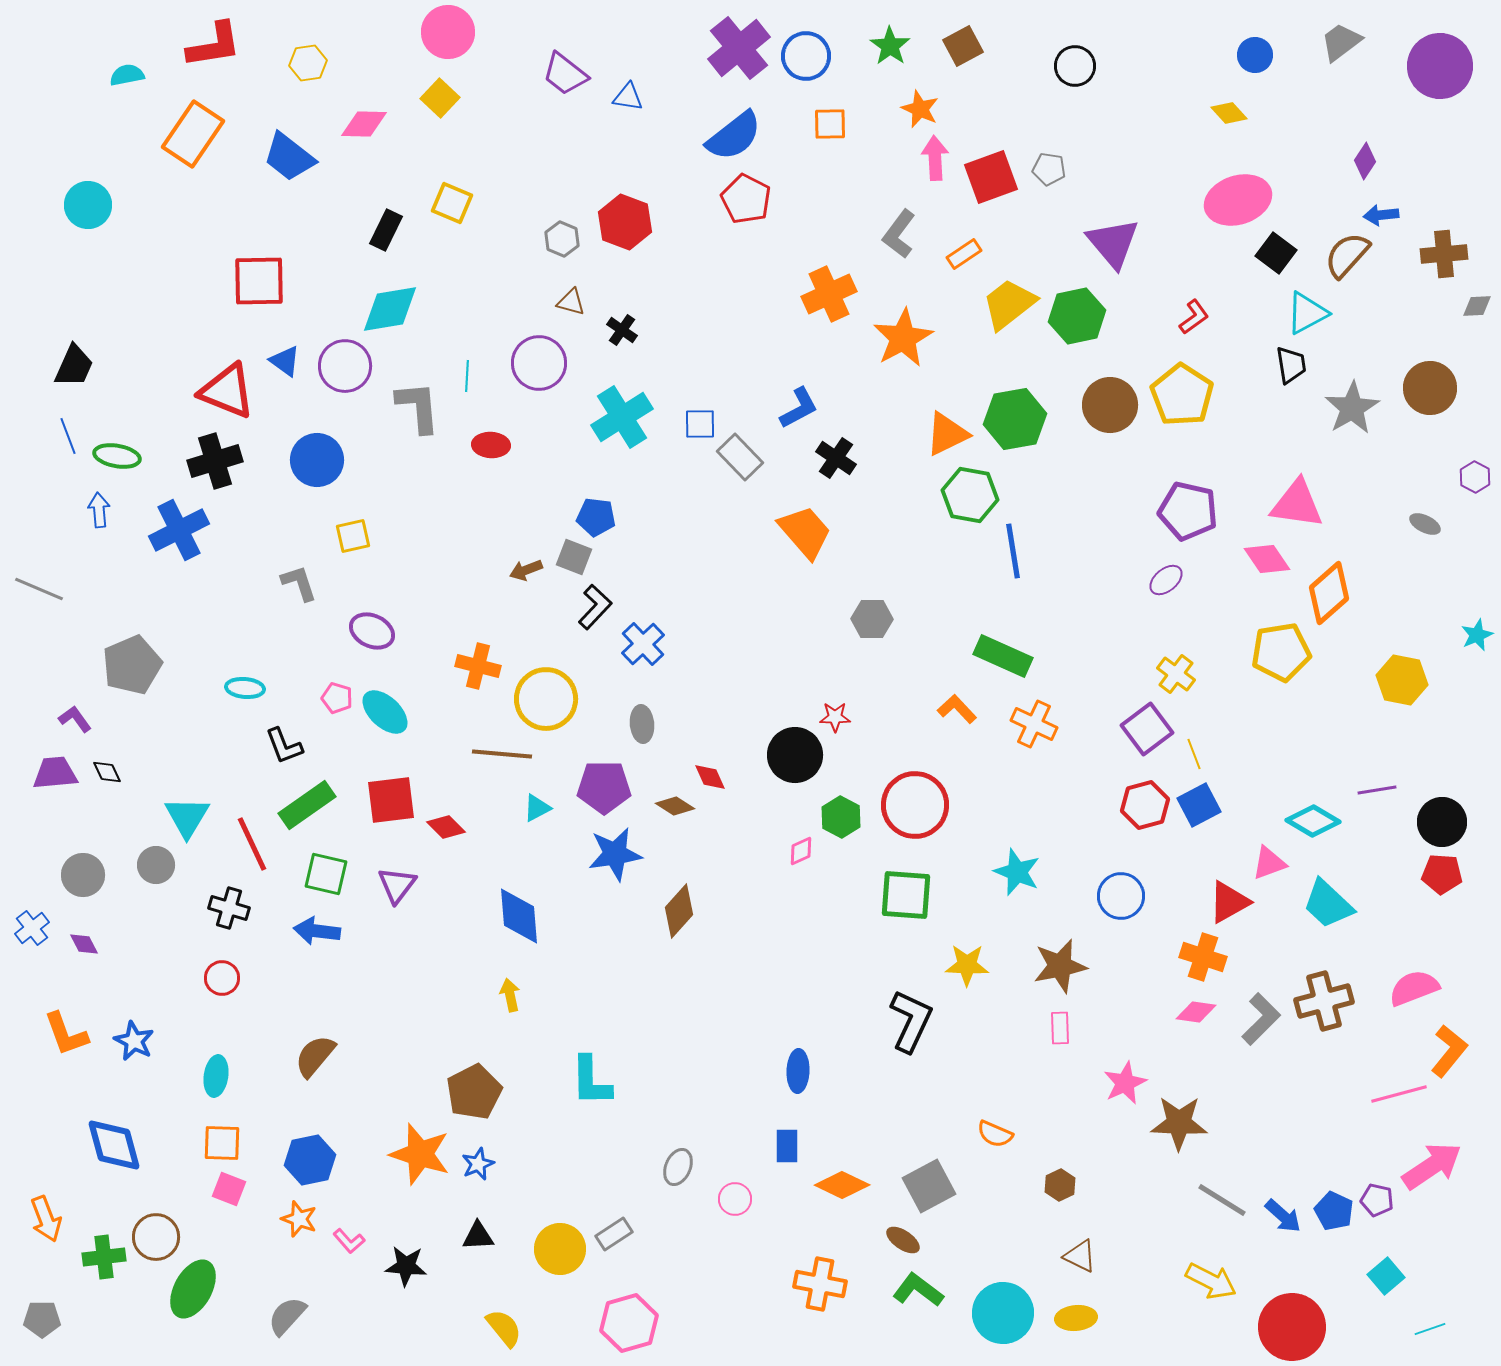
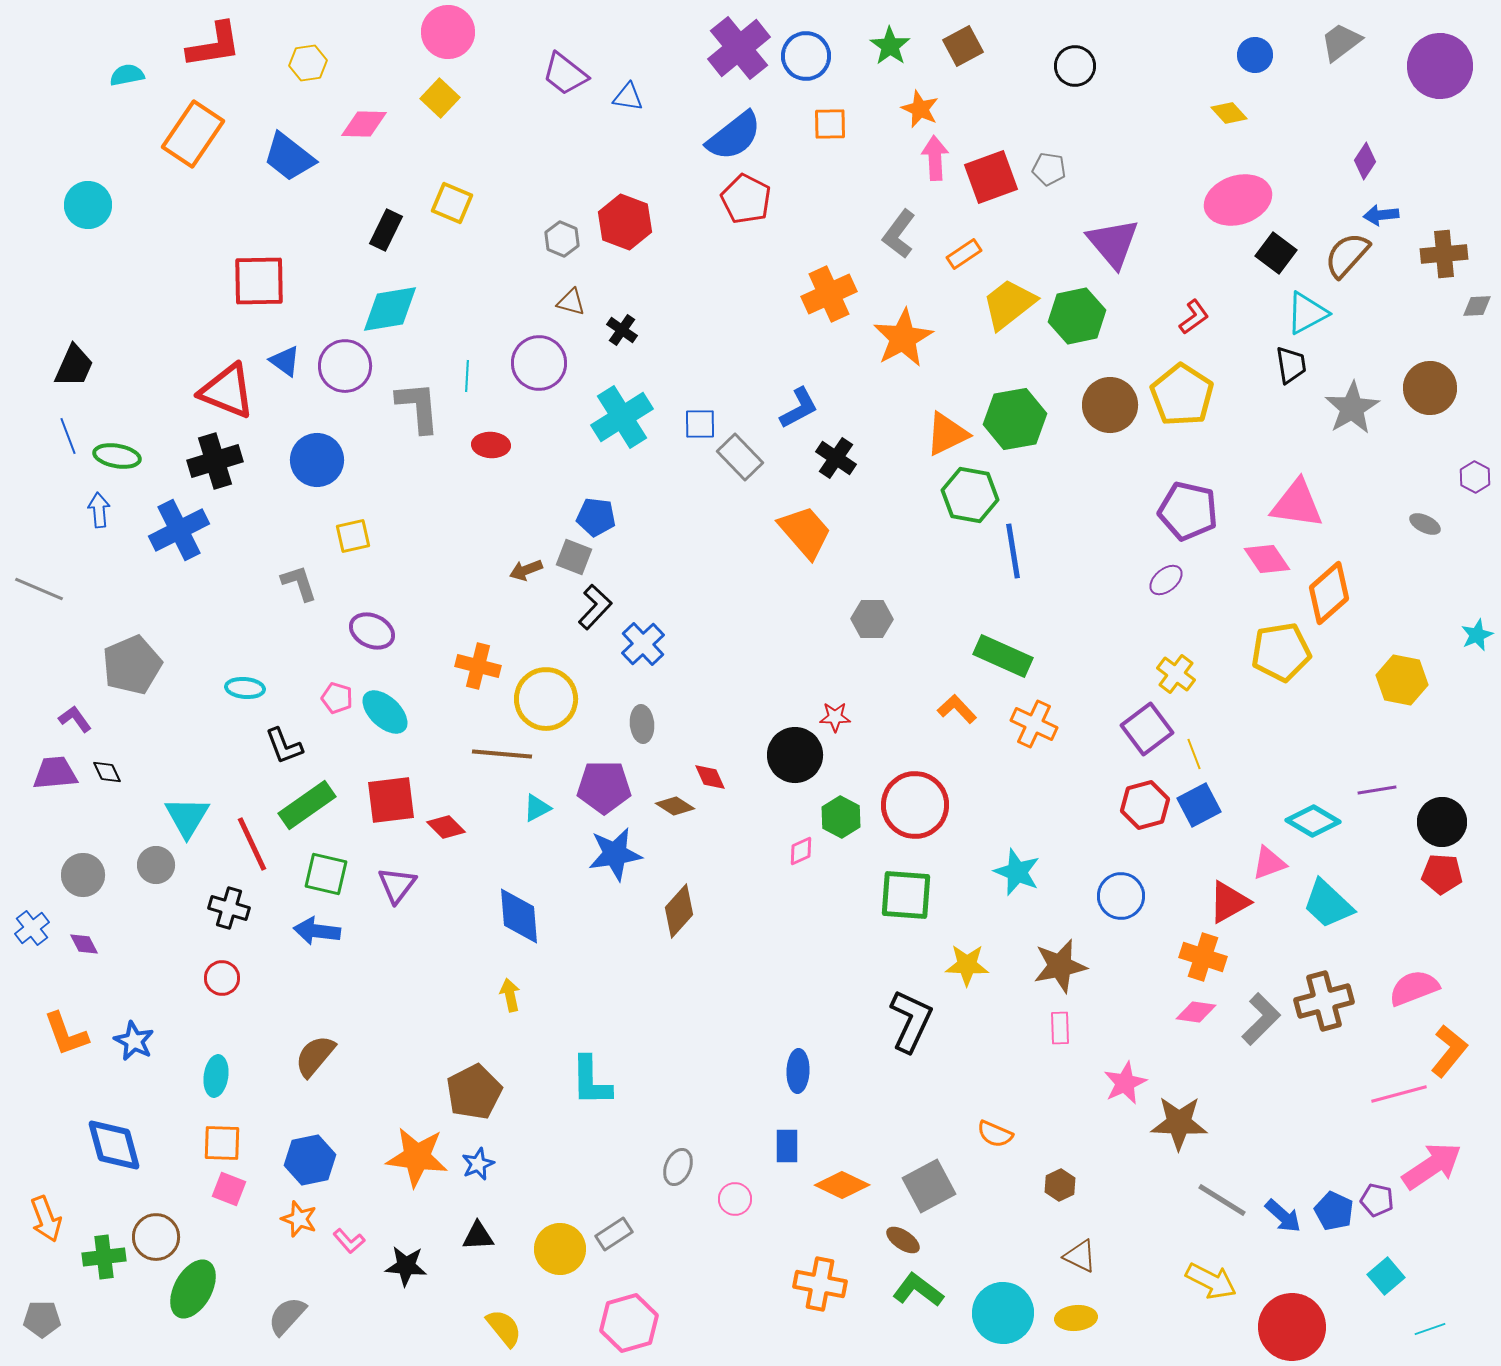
orange star at (420, 1154): moved 3 px left, 3 px down; rotated 10 degrees counterclockwise
